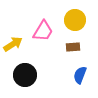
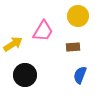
yellow circle: moved 3 px right, 4 px up
